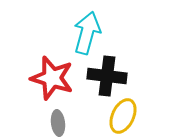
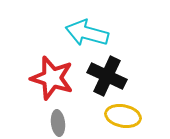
cyan arrow: rotated 90 degrees counterclockwise
black cross: rotated 18 degrees clockwise
yellow ellipse: rotated 76 degrees clockwise
